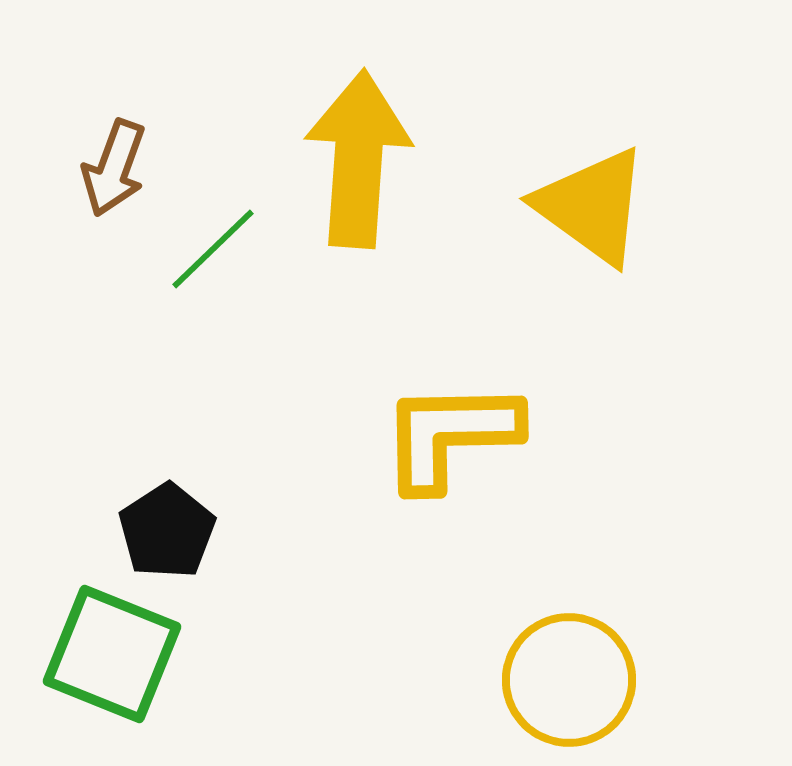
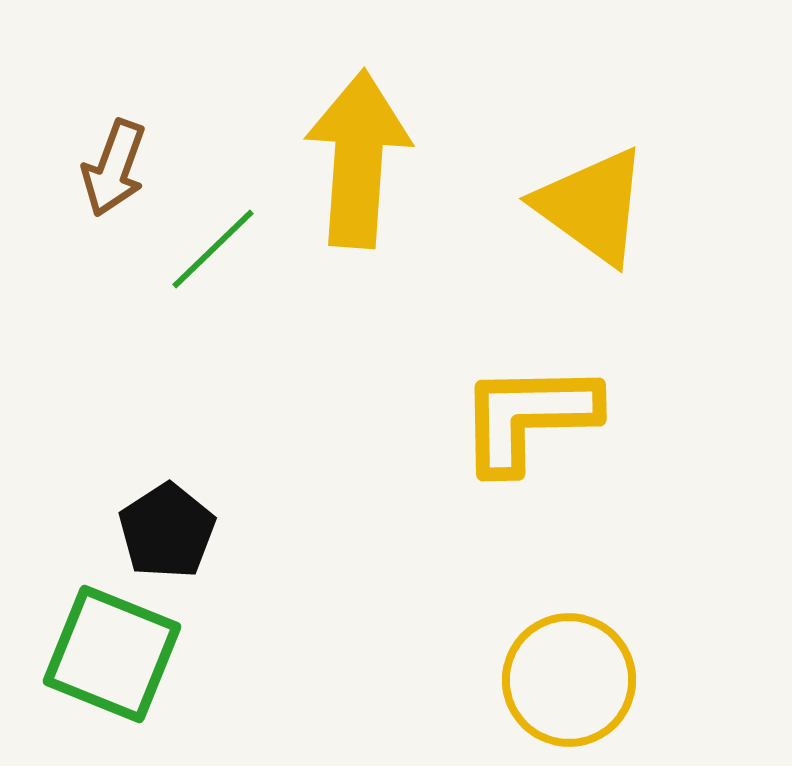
yellow L-shape: moved 78 px right, 18 px up
